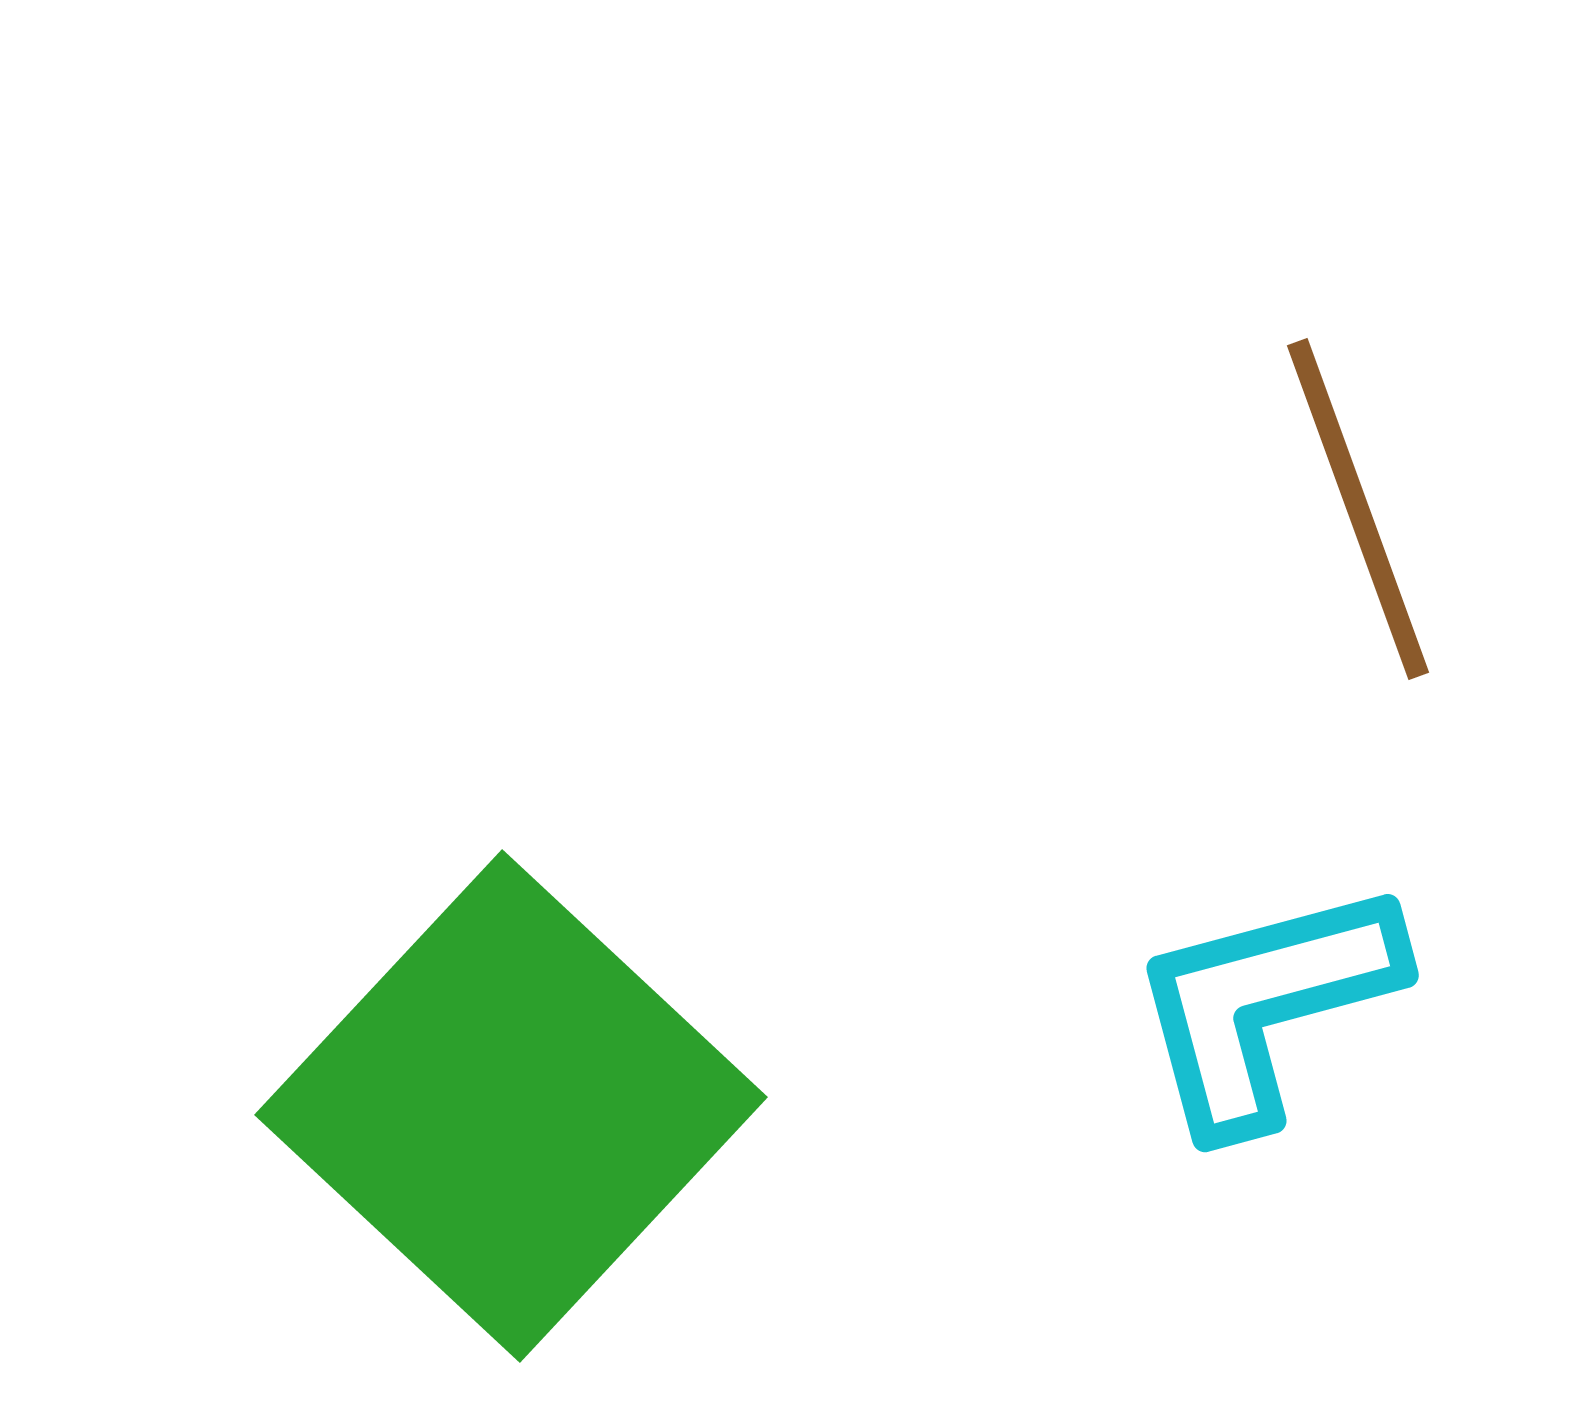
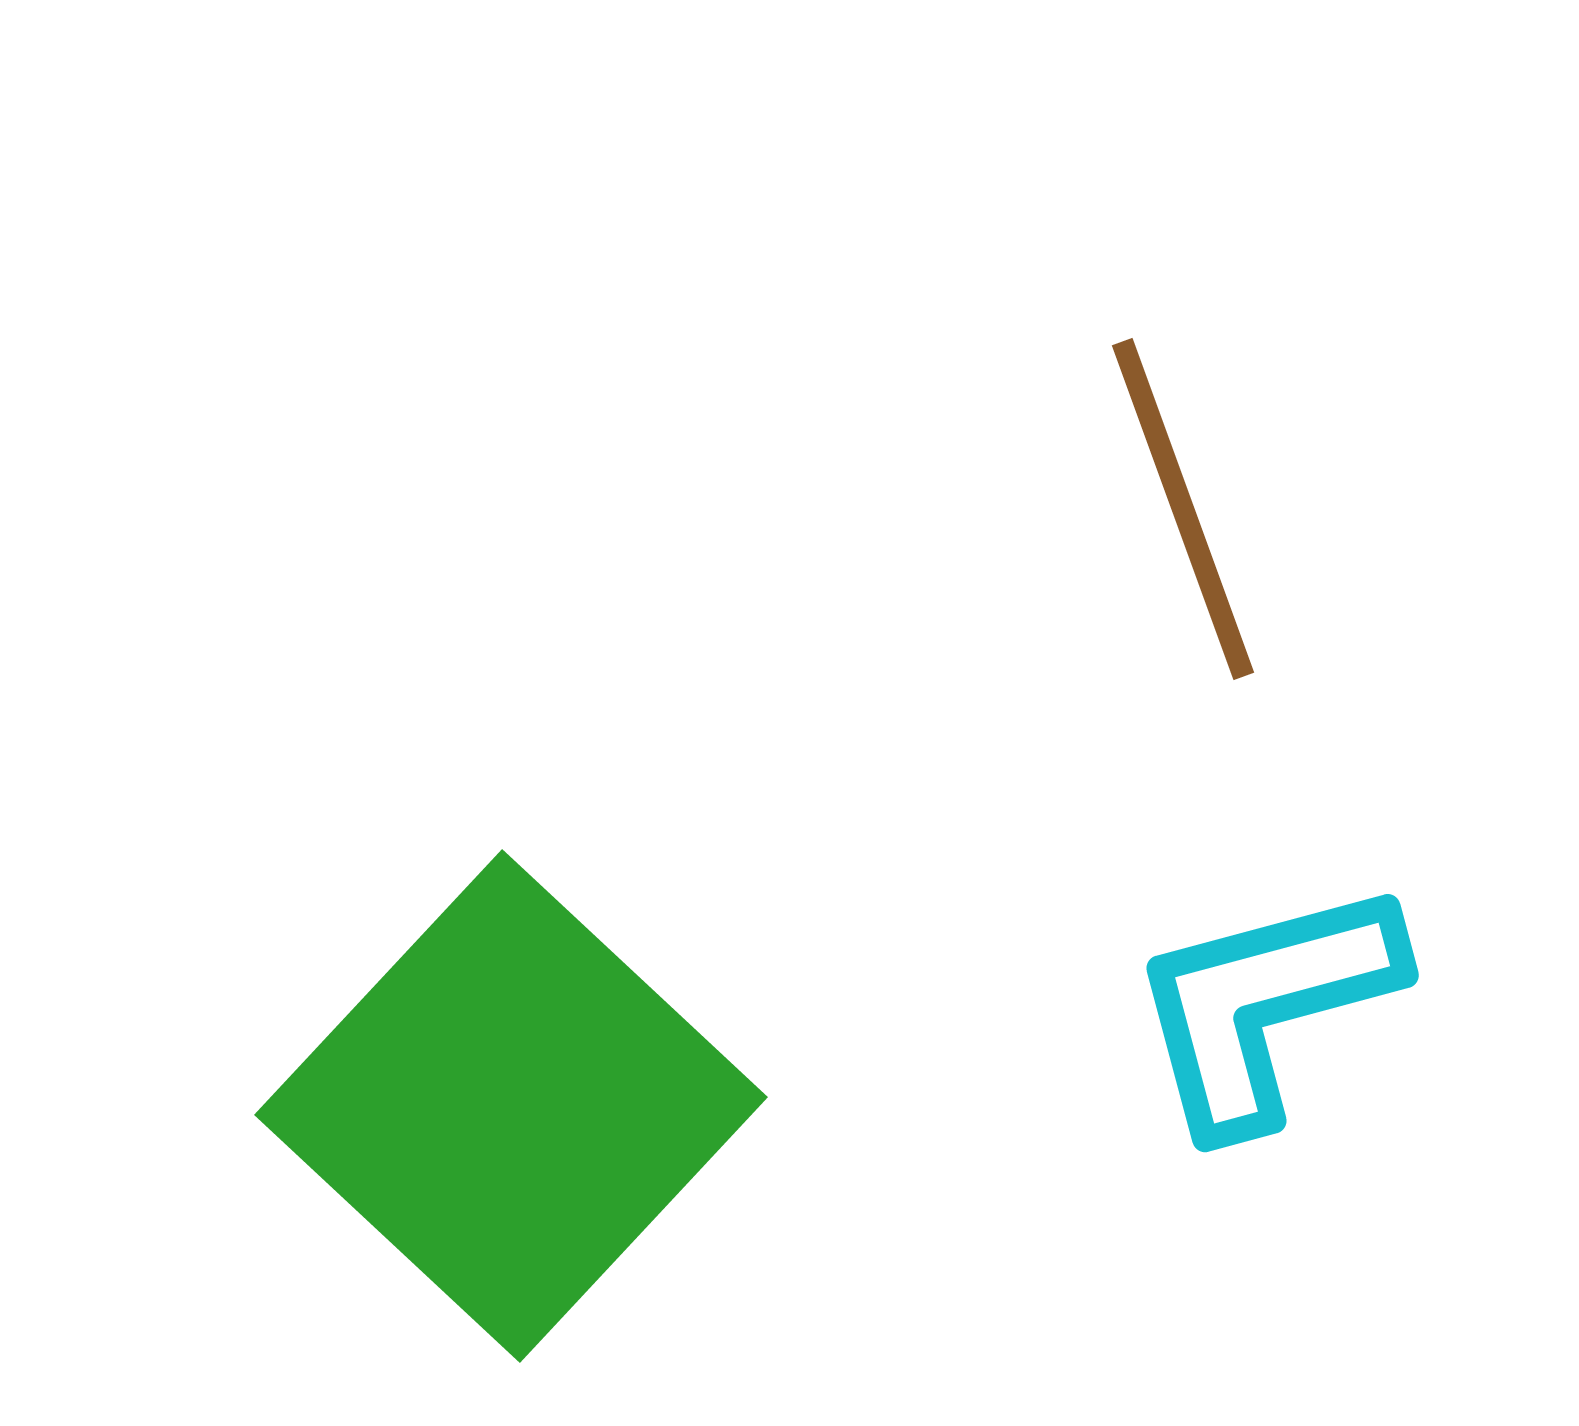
brown line: moved 175 px left
